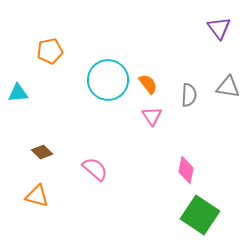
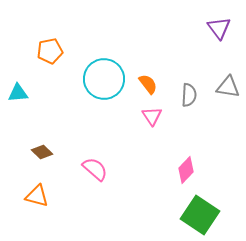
cyan circle: moved 4 px left, 1 px up
pink diamond: rotated 32 degrees clockwise
